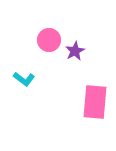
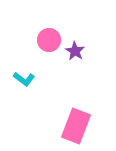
purple star: rotated 12 degrees counterclockwise
pink rectangle: moved 19 px left, 24 px down; rotated 16 degrees clockwise
